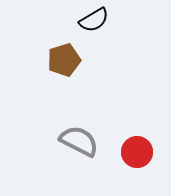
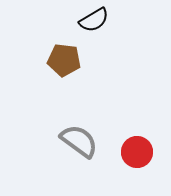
brown pentagon: rotated 24 degrees clockwise
gray semicircle: rotated 9 degrees clockwise
